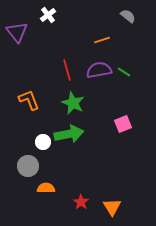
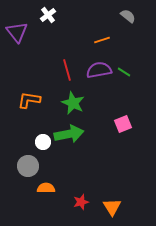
orange L-shape: rotated 60 degrees counterclockwise
red star: rotated 21 degrees clockwise
